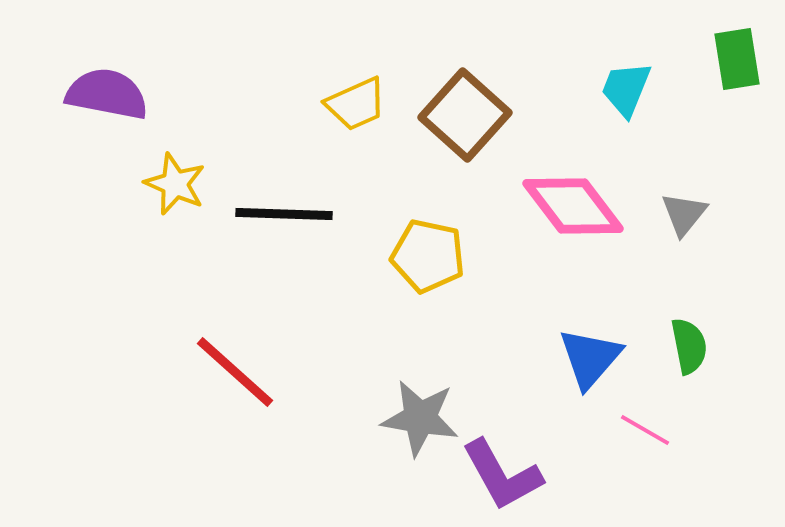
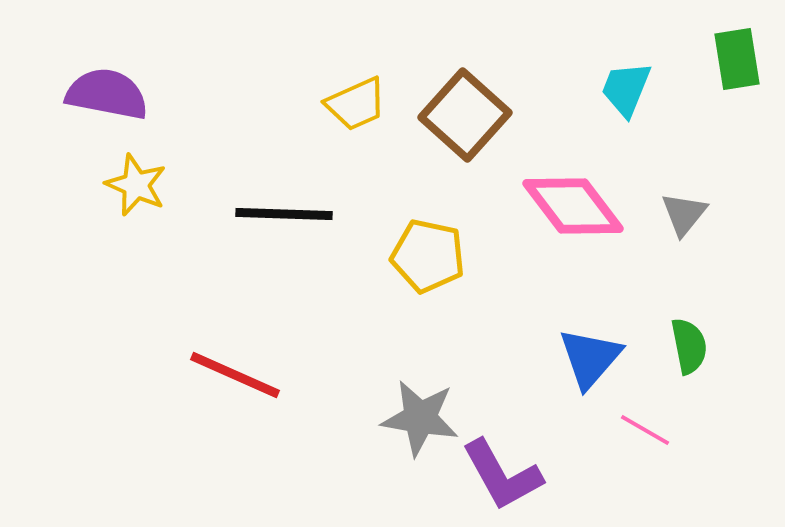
yellow star: moved 39 px left, 1 px down
red line: moved 3 px down; rotated 18 degrees counterclockwise
